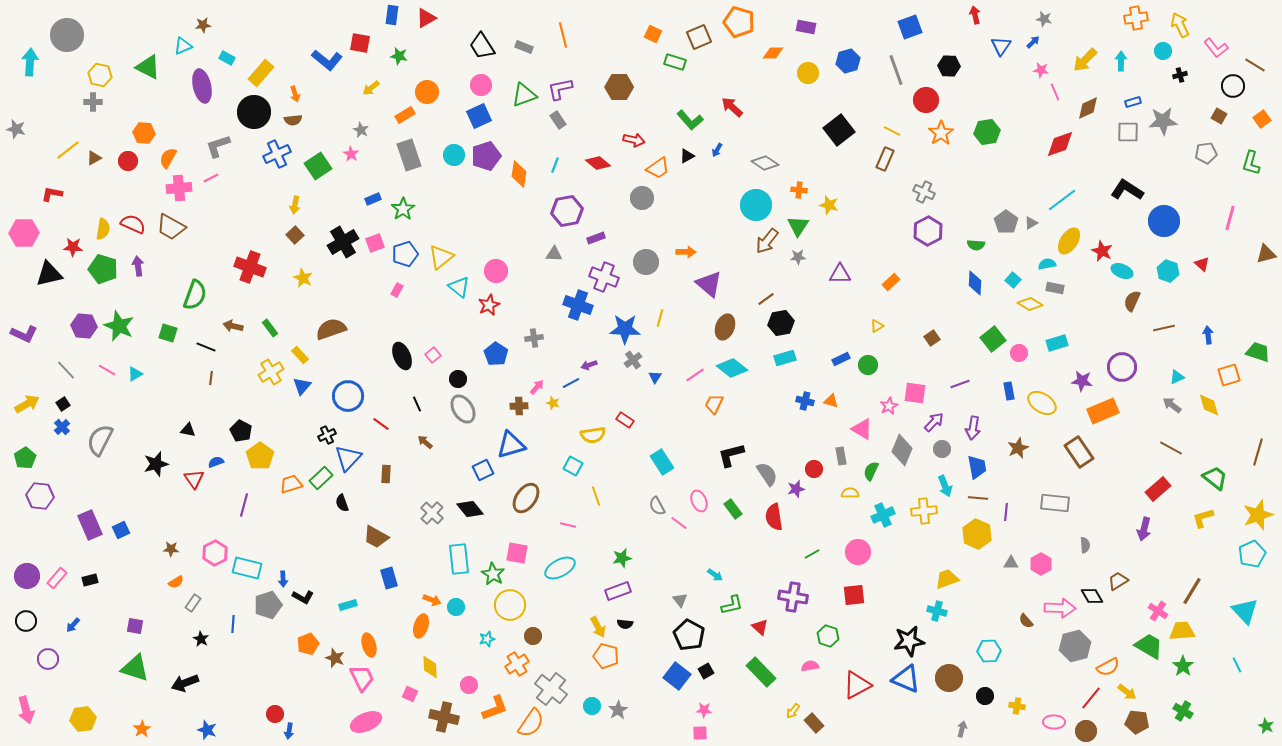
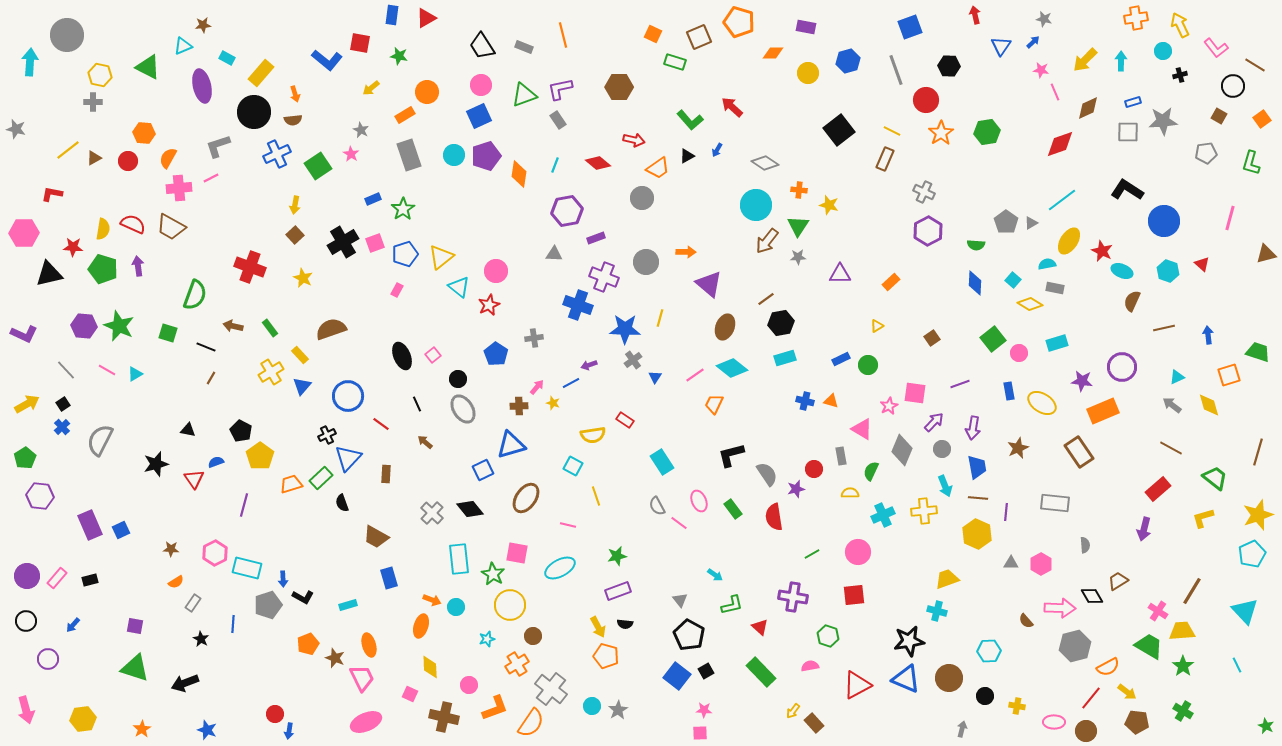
brown line at (211, 378): rotated 24 degrees clockwise
green star at (622, 558): moved 5 px left, 2 px up
